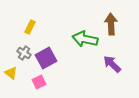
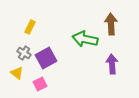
purple arrow: rotated 42 degrees clockwise
yellow triangle: moved 6 px right
pink square: moved 1 px right, 2 px down
